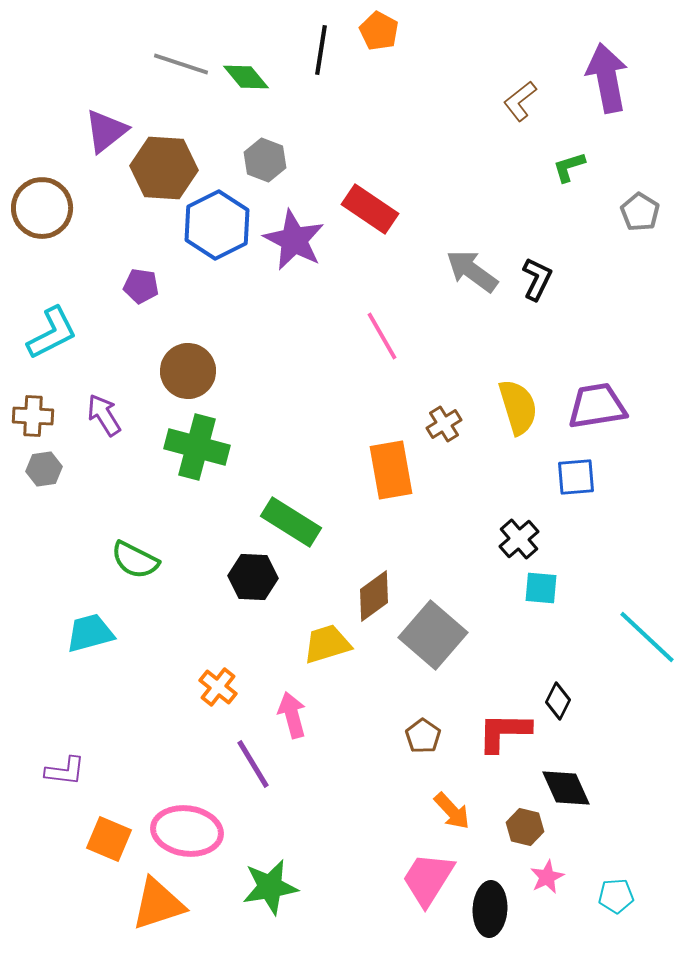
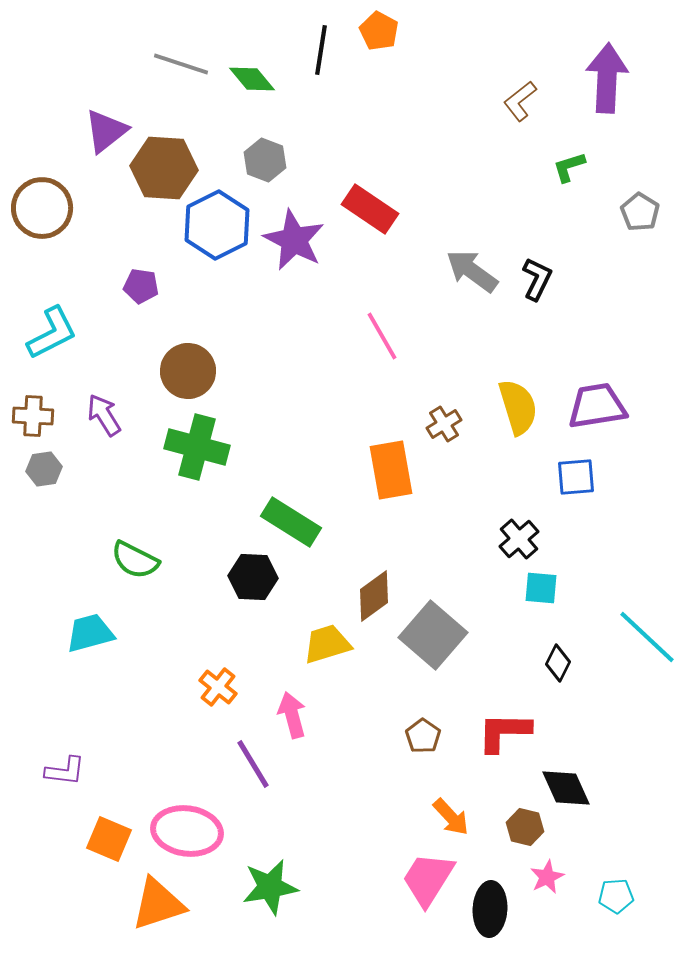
green diamond at (246, 77): moved 6 px right, 2 px down
purple arrow at (607, 78): rotated 14 degrees clockwise
black diamond at (558, 701): moved 38 px up
orange arrow at (452, 811): moved 1 px left, 6 px down
